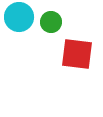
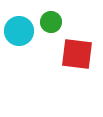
cyan circle: moved 14 px down
